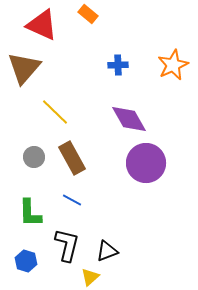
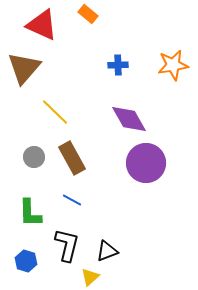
orange star: rotated 16 degrees clockwise
